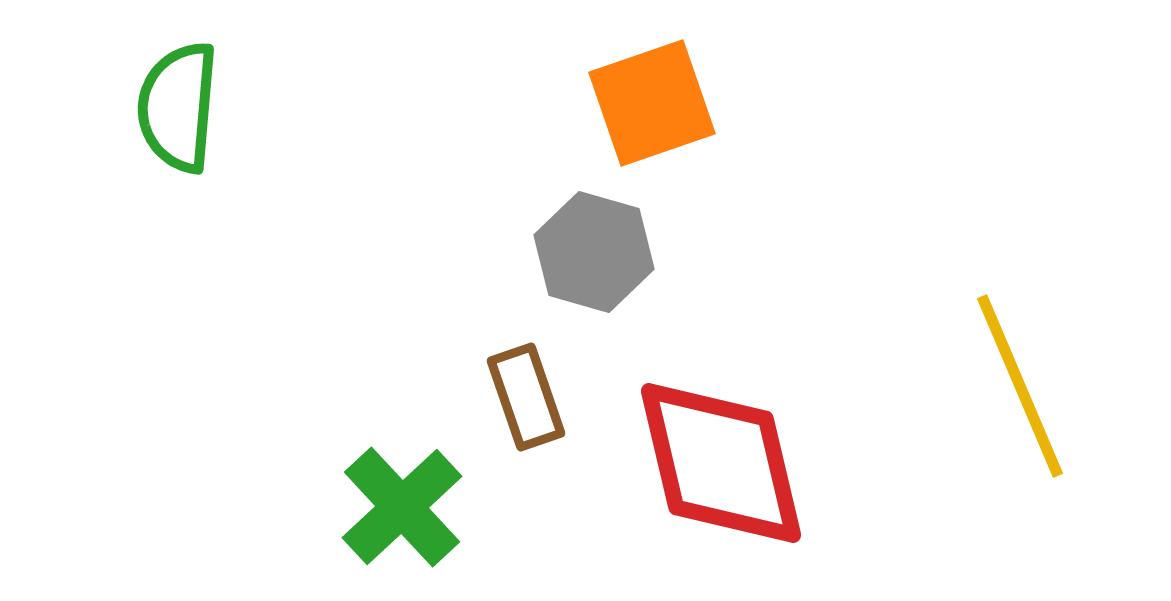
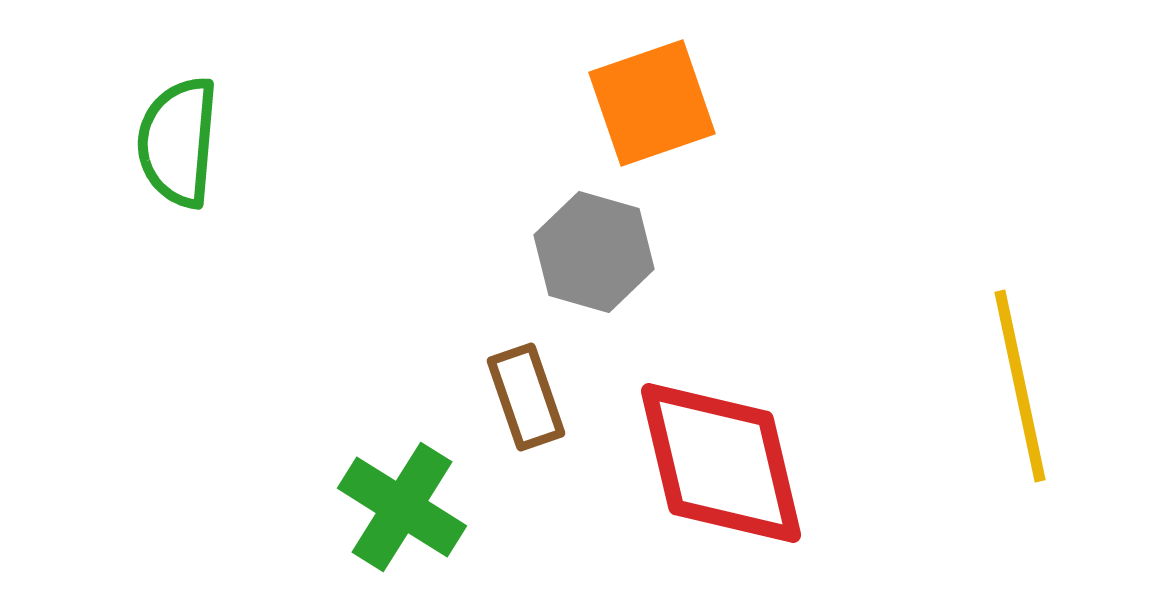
green semicircle: moved 35 px down
yellow line: rotated 11 degrees clockwise
green cross: rotated 15 degrees counterclockwise
